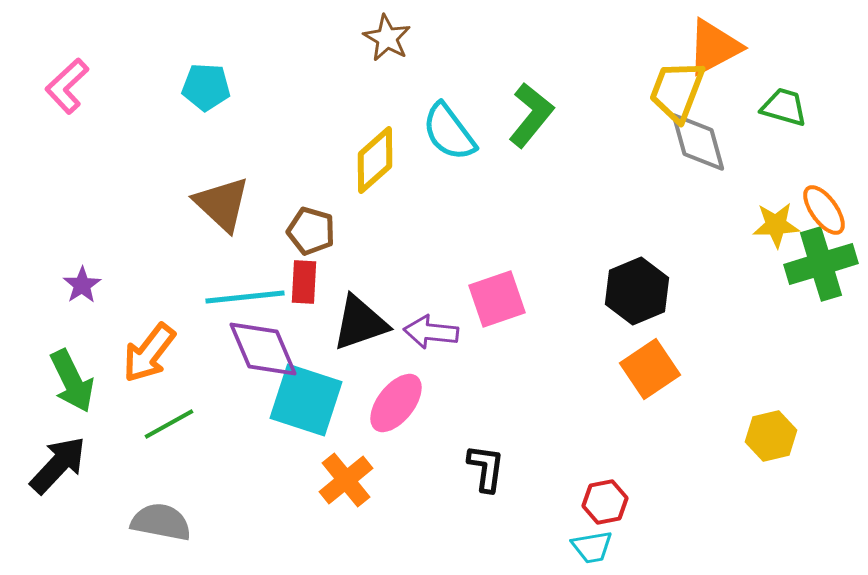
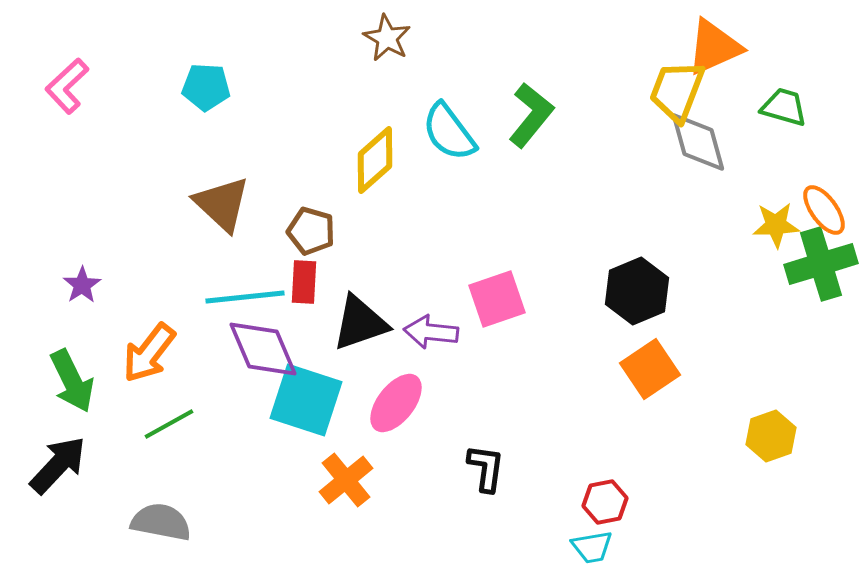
orange triangle: rotated 4 degrees clockwise
yellow hexagon: rotated 6 degrees counterclockwise
